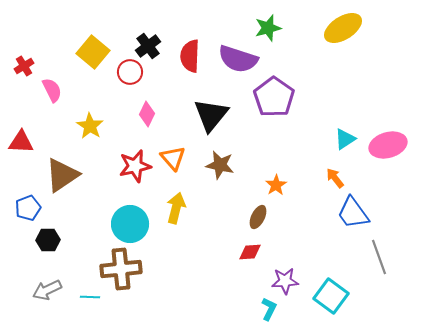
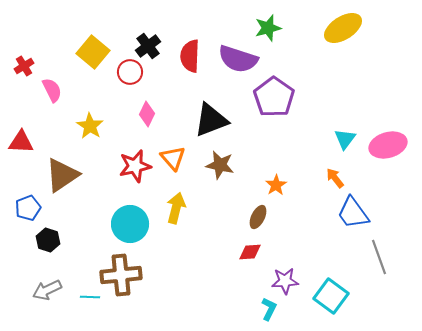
black triangle: moved 5 px down; rotated 30 degrees clockwise
cyan triangle: rotated 20 degrees counterclockwise
black hexagon: rotated 20 degrees clockwise
brown cross: moved 6 px down
